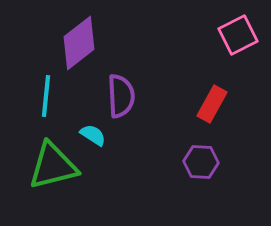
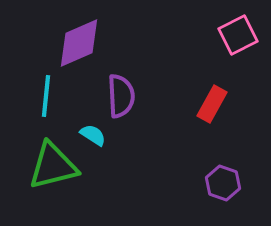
purple diamond: rotated 14 degrees clockwise
purple hexagon: moved 22 px right, 21 px down; rotated 16 degrees clockwise
